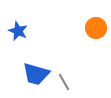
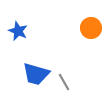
orange circle: moved 5 px left
